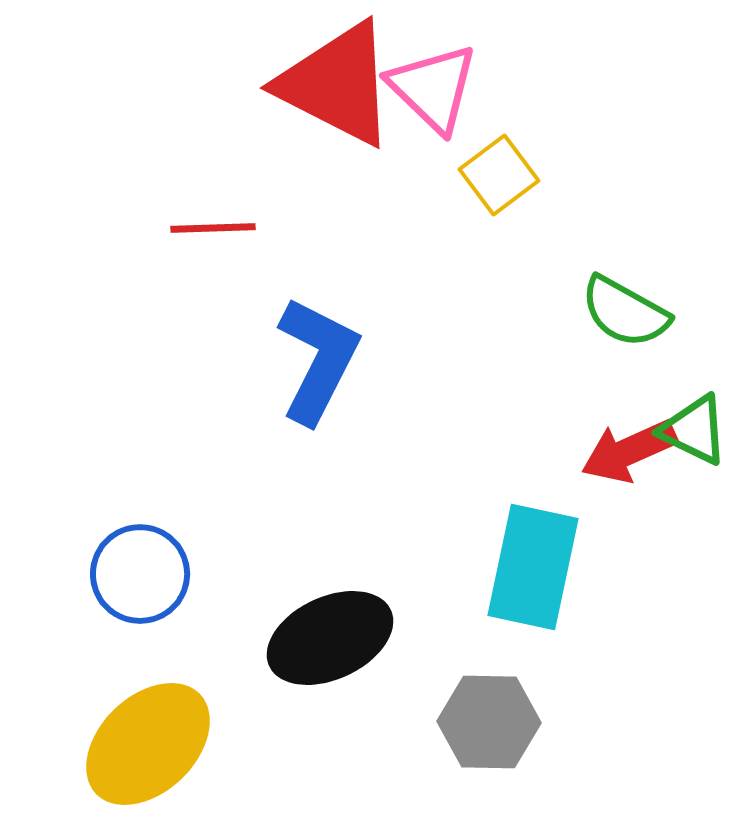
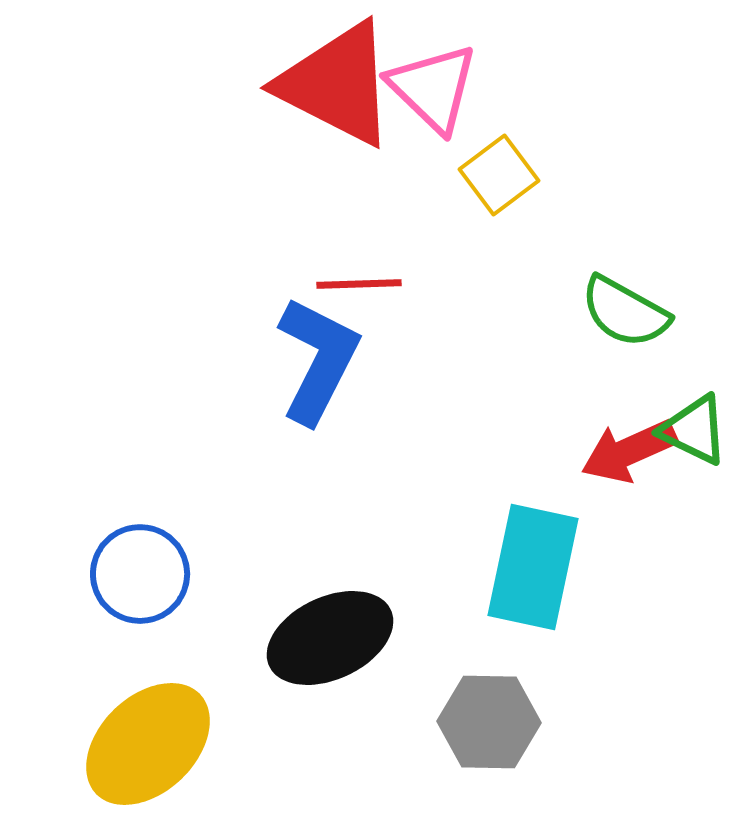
red line: moved 146 px right, 56 px down
